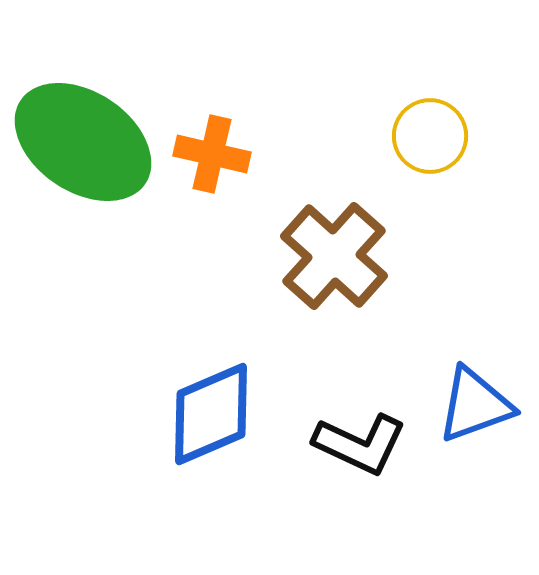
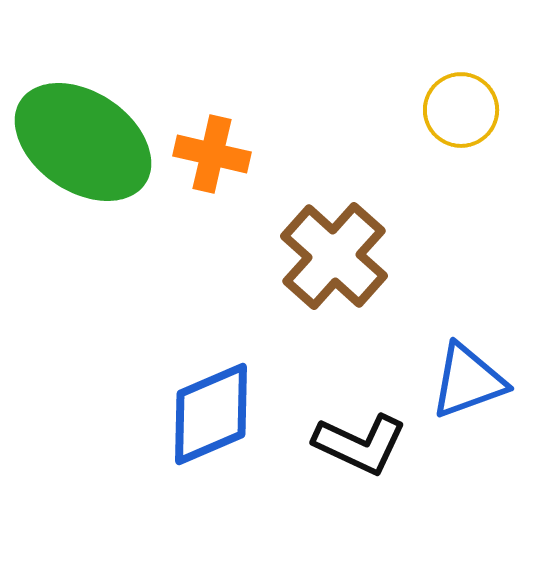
yellow circle: moved 31 px right, 26 px up
blue triangle: moved 7 px left, 24 px up
